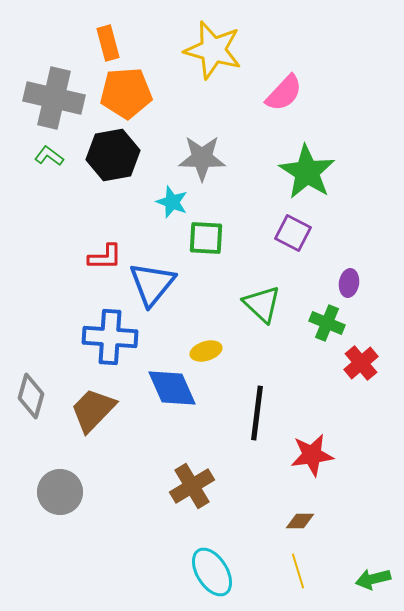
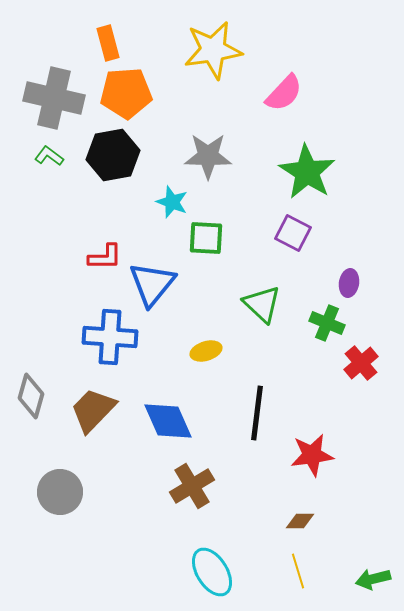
yellow star: rotated 24 degrees counterclockwise
gray star: moved 6 px right, 2 px up
blue diamond: moved 4 px left, 33 px down
